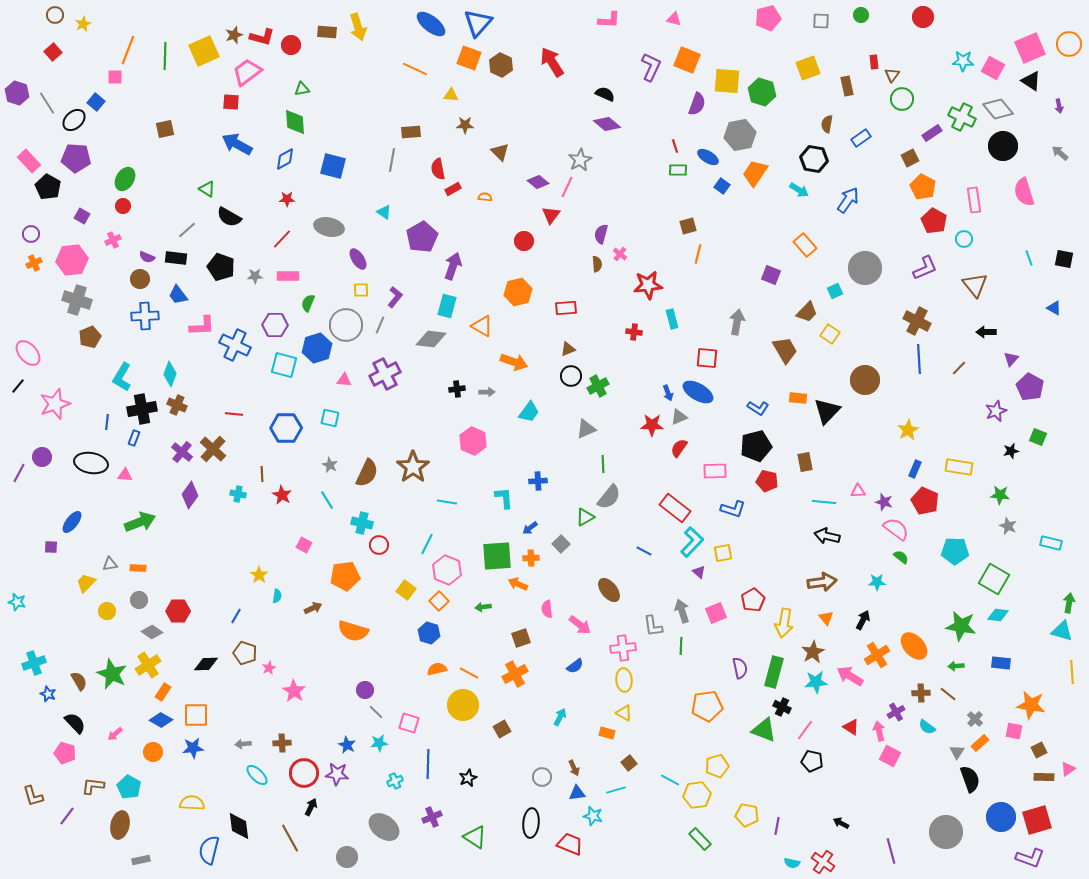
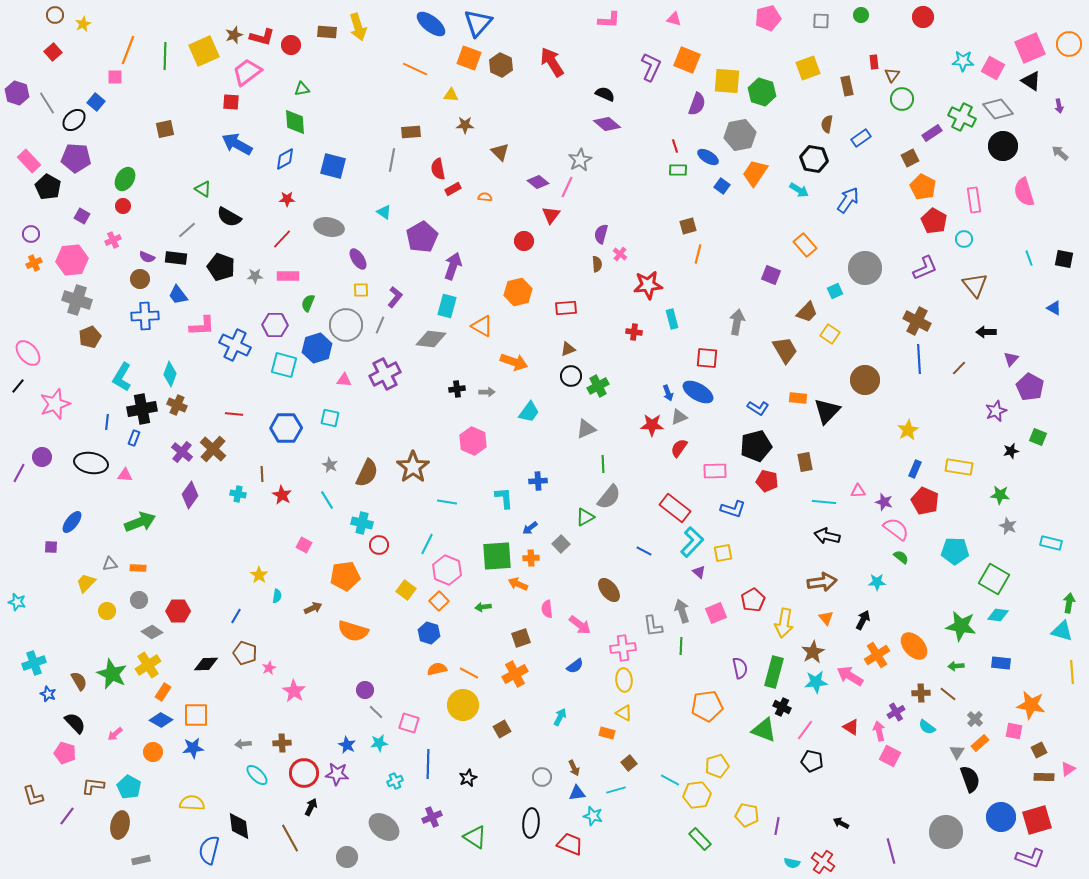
green triangle at (207, 189): moved 4 px left
